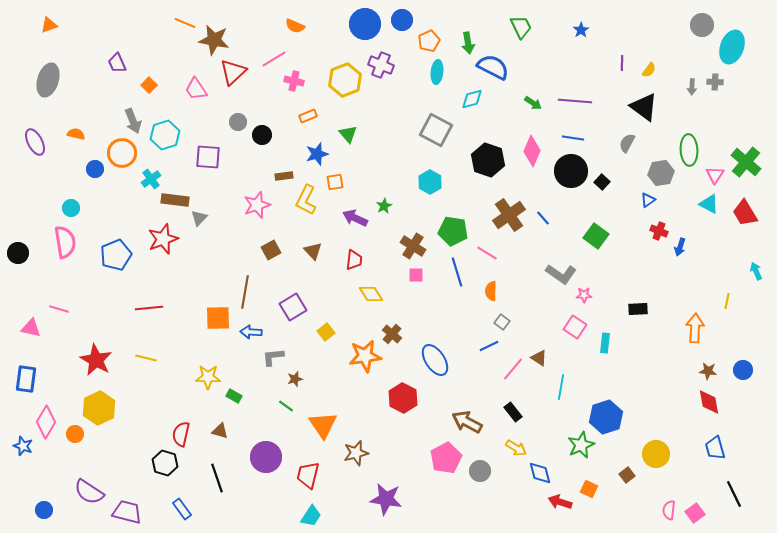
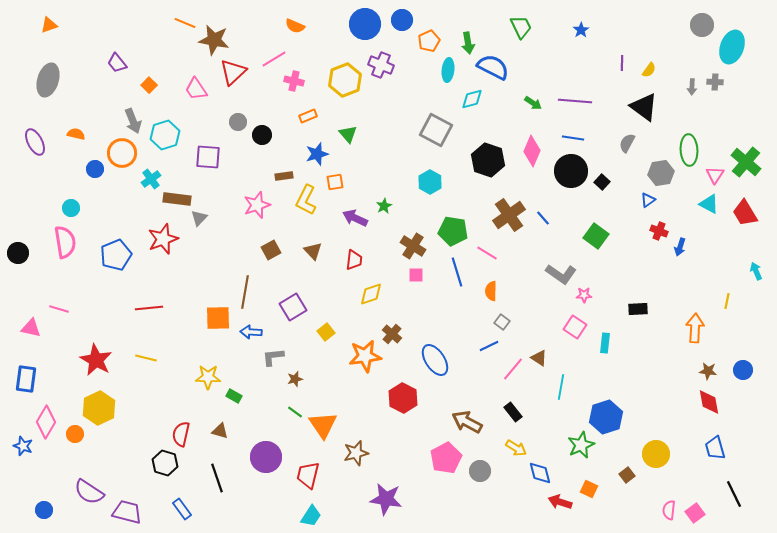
purple trapezoid at (117, 63): rotated 15 degrees counterclockwise
cyan ellipse at (437, 72): moved 11 px right, 2 px up
brown rectangle at (175, 200): moved 2 px right, 1 px up
yellow diamond at (371, 294): rotated 75 degrees counterclockwise
green line at (286, 406): moved 9 px right, 6 px down
